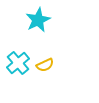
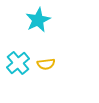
yellow semicircle: moved 1 px right, 1 px up; rotated 18 degrees clockwise
